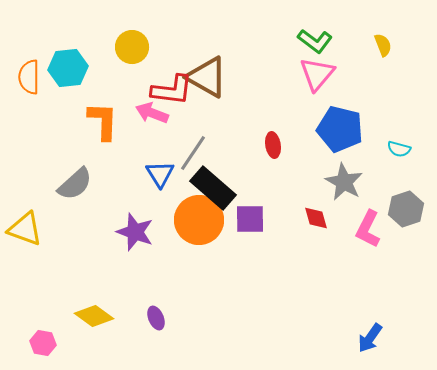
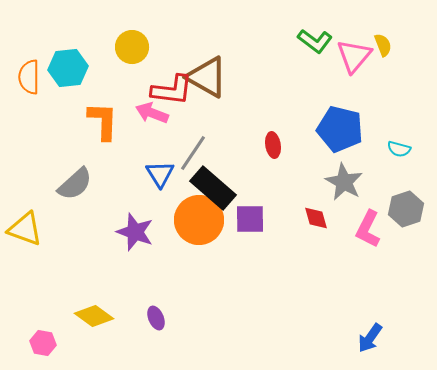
pink triangle: moved 37 px right, 18 px up
